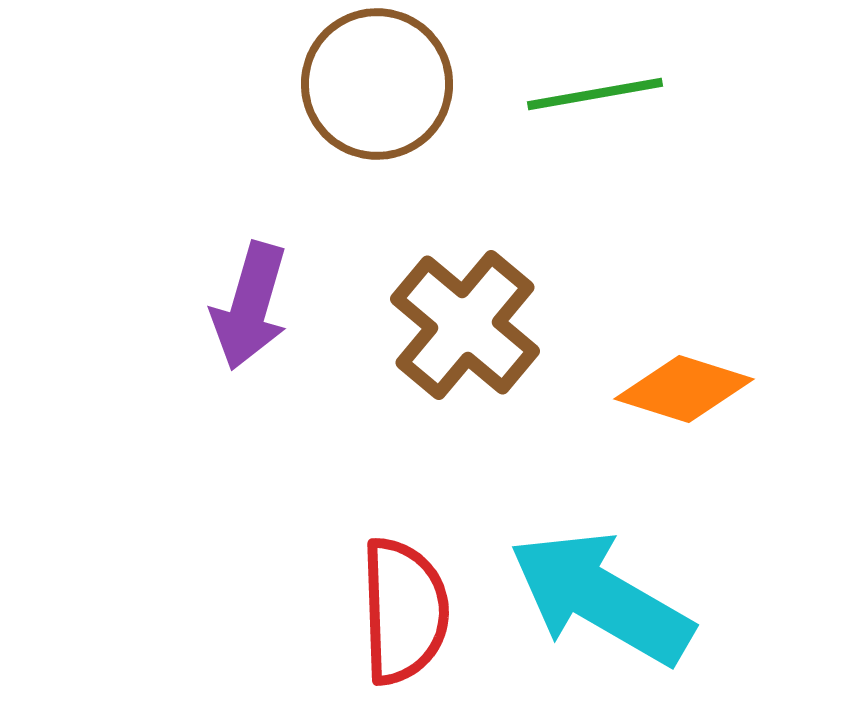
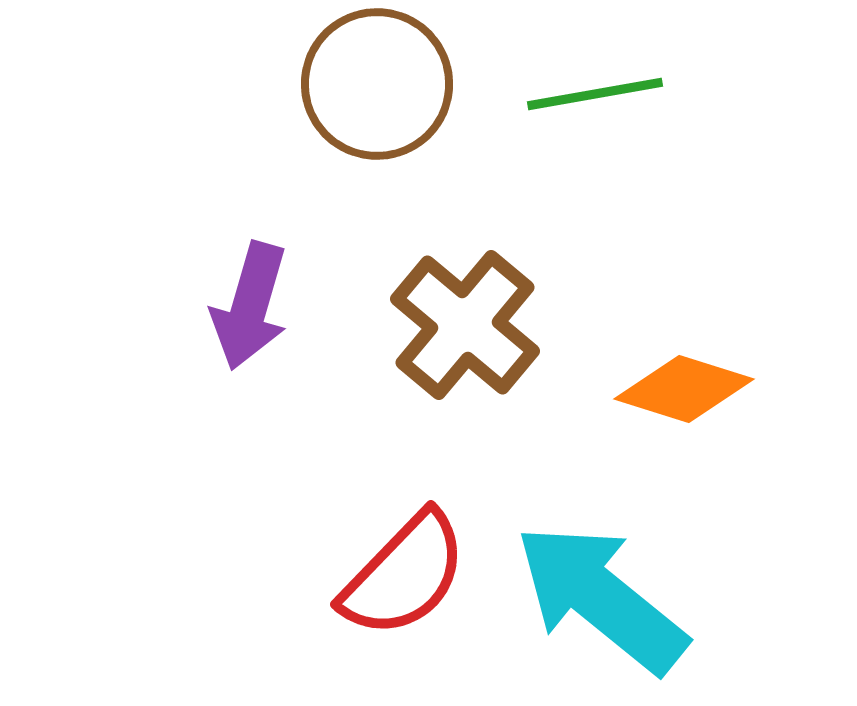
cyan arrow: rotated 9 degrees clockwise
red semicircle: moved 36 px up; rotated 46 degrees clockwise
